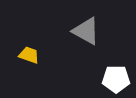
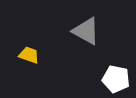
white pentagon: rotated 12 degrees clockwise
